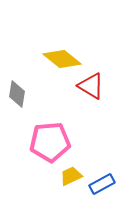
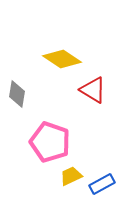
yellow diamond: rotated 6 degrees counterclockwise
red triangle: moved 2 px right, 4 px down
pink pentagon: rotated 24 degrees clockwise
